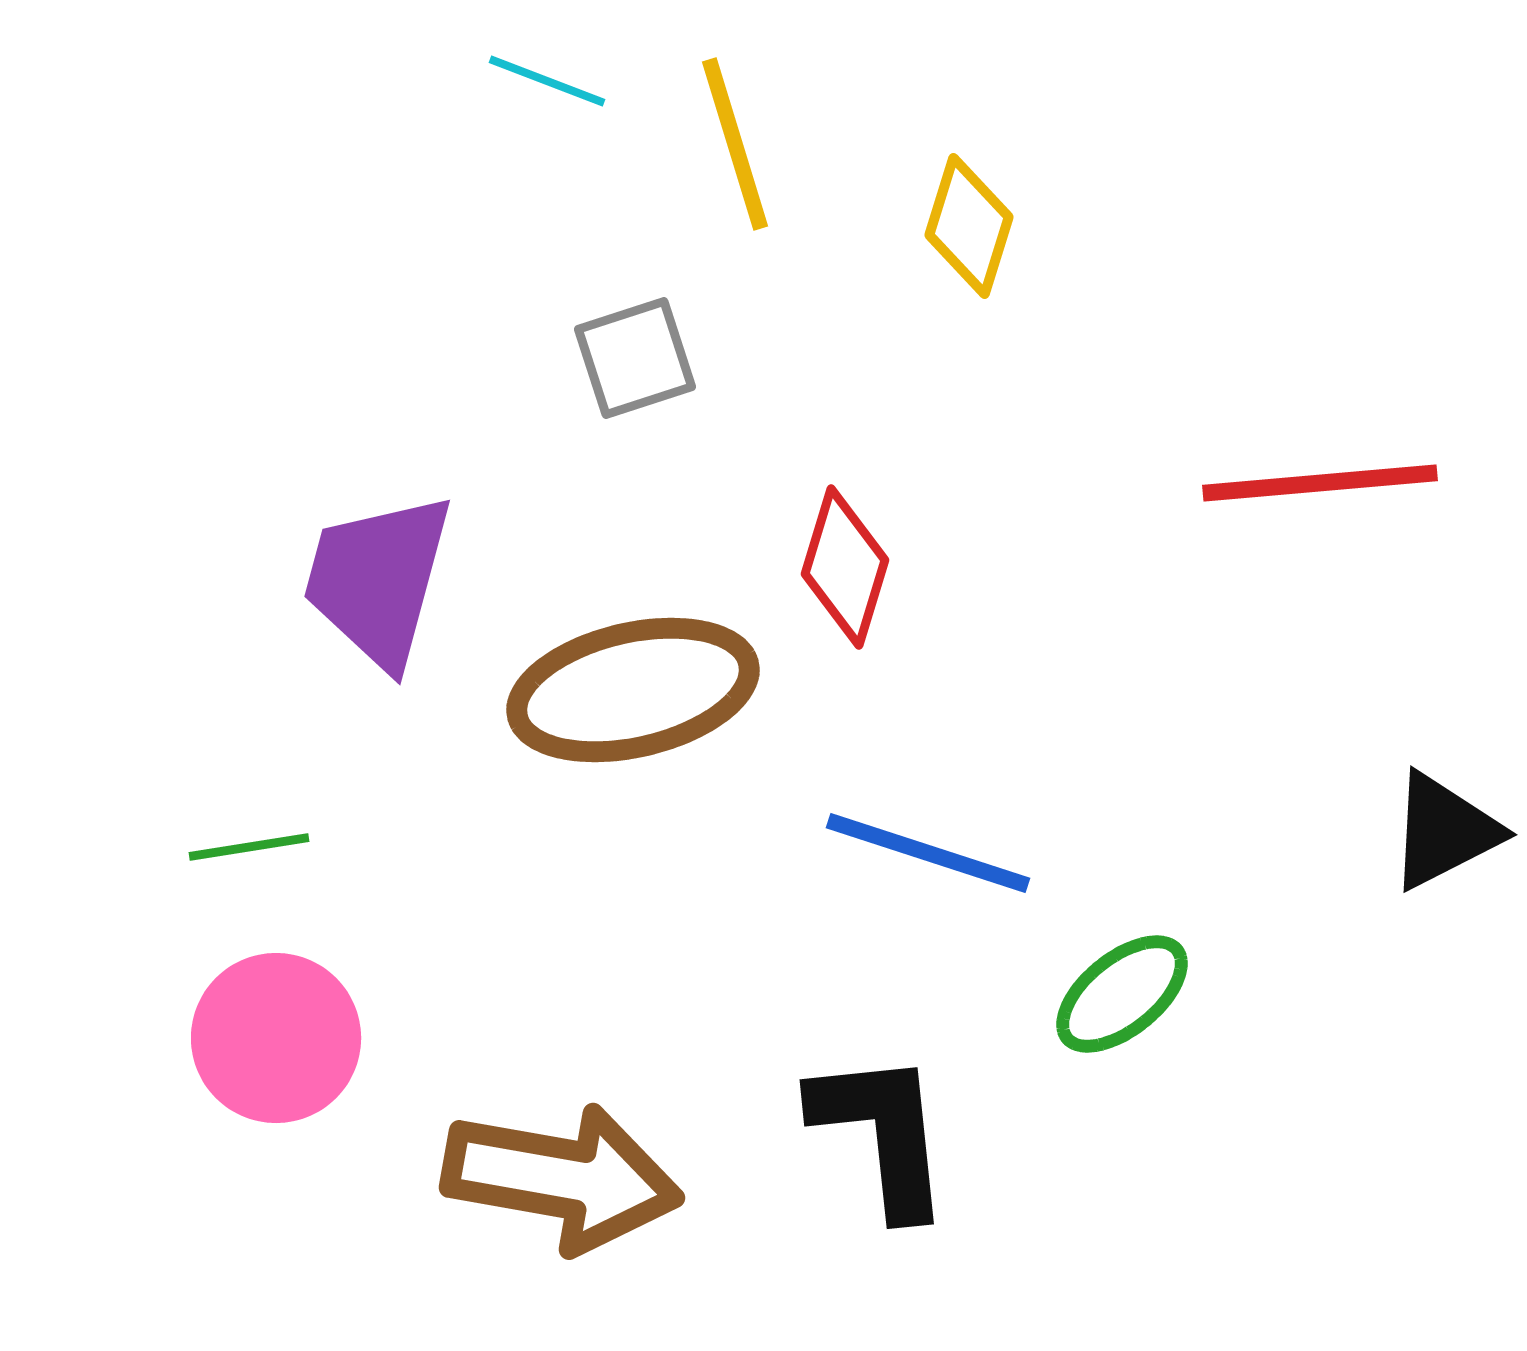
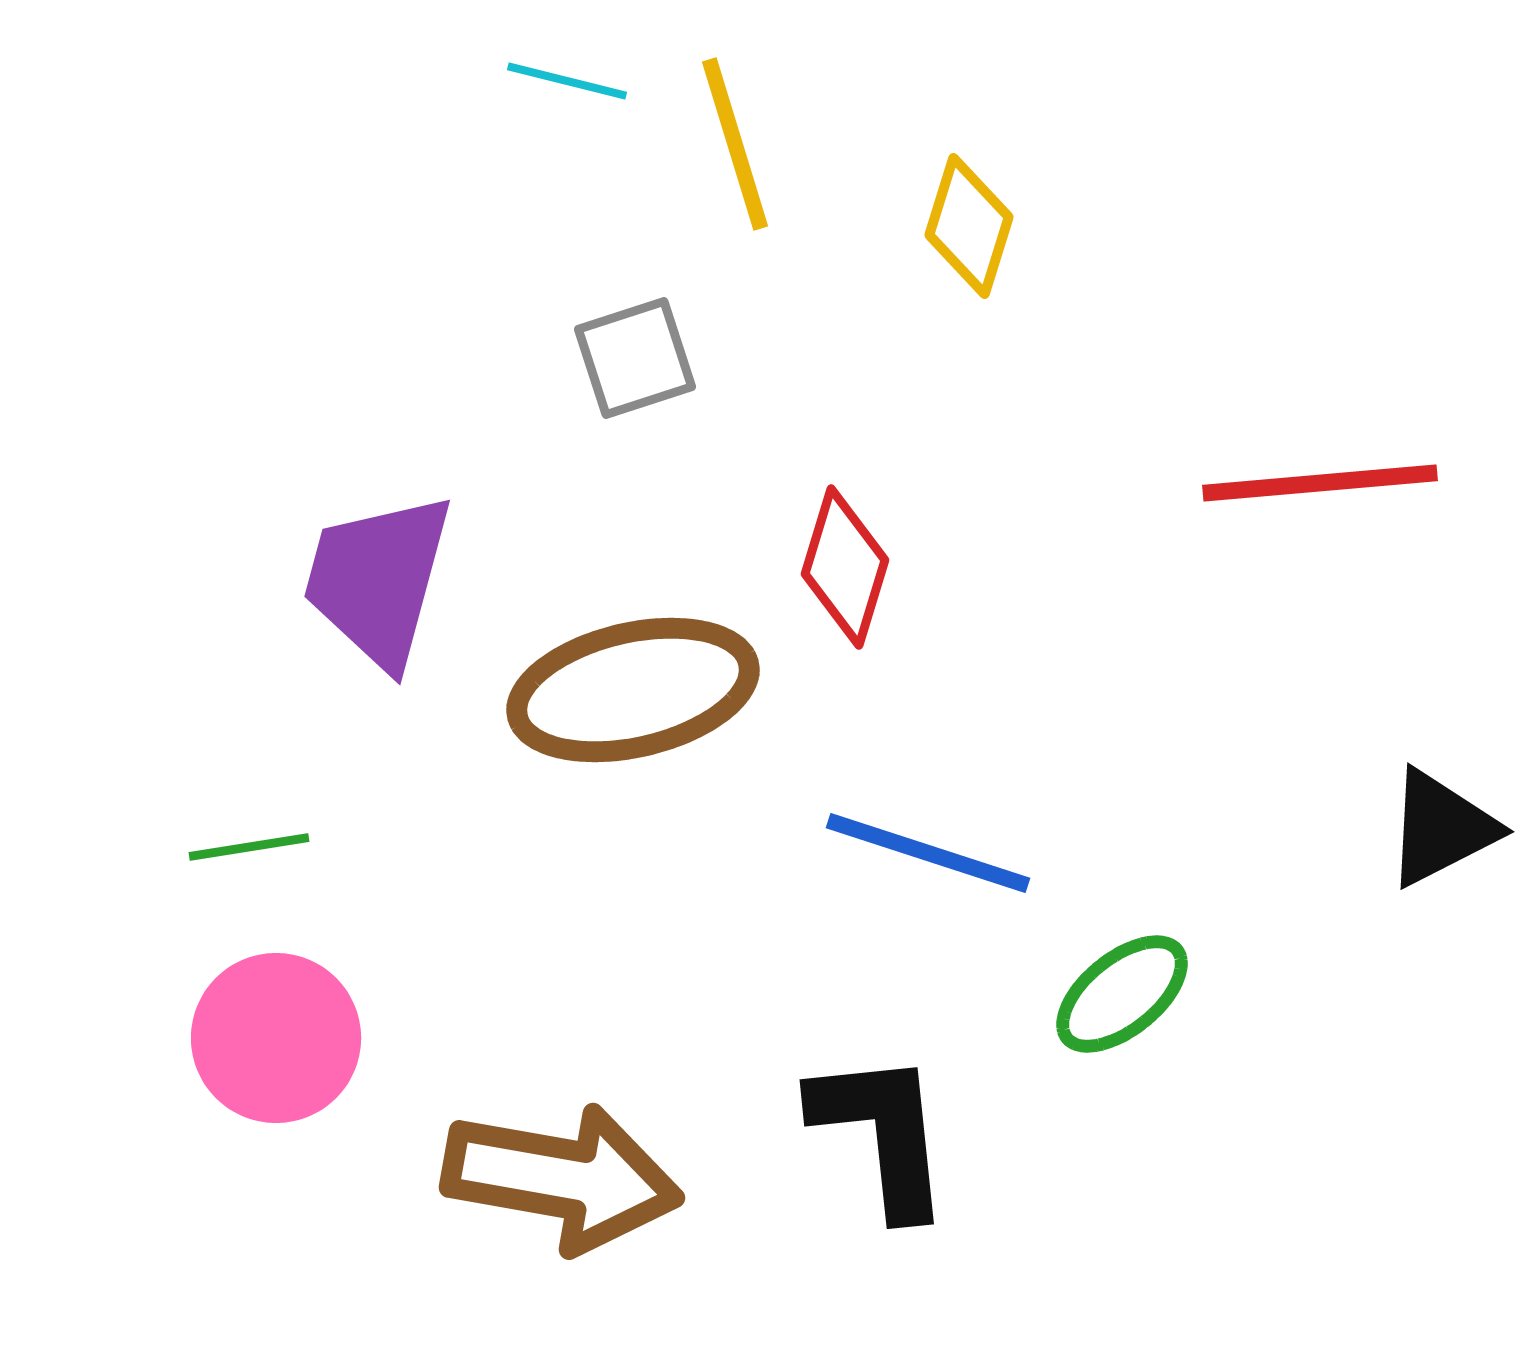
cyan line: moved 20 px right; rotated 7 degrees counterclockwise
black triangle: moved 3 px left, 3 px up
